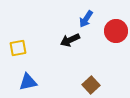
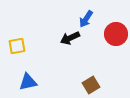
red circle: moved 3 px down
black arrow: moved 2 px up
yellow square: moved 1 px left, 2 px up
brown square: rotated 12 degrees clockwise
